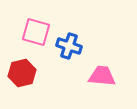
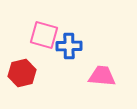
pink square: moved 8 px right, 3 px down
blue cross: rotated 20 degrees counterclockwise
